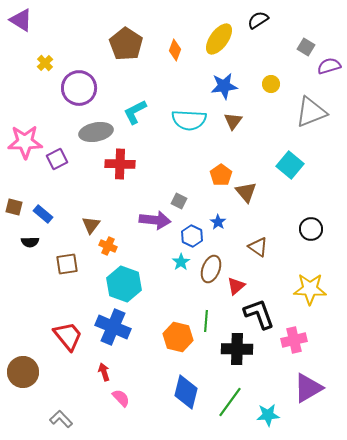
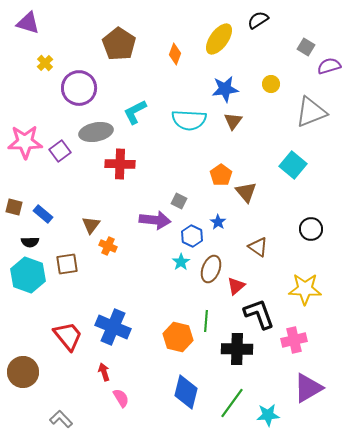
purple triangle at (21, 20): moved 7 px right, 3 px down; rotated 15 degrees counterclockwise
brown pentagon at (126, 44): moved 7 px left
orange diamond at (175, 50): moved 4 px down
blue star at (224, 86): moved 1 px right, 3 px down
purple square at (57, 159): moved 3 px right, 8 px up; rotated 10 degrees counterclockwise
cyan square at (290, 165): moved 3 px right
cyan hexagon at (124, 284): moved 96 px left, 9 px up
yellow star at (310, 289): moved 5 px left
pink semicircle at (121, 398): rotated 12 degrees clockwise
green line at (230, 402): moved 2 px right, 1 px down
